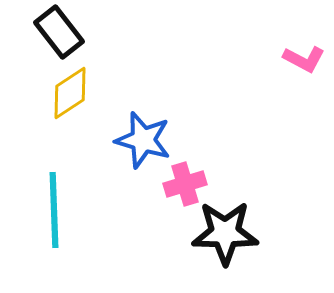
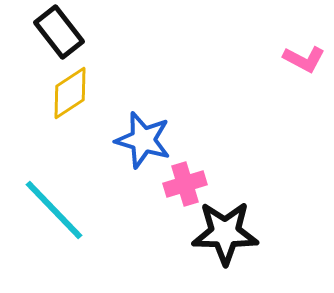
cyan line: rotated 42 degrees counterclockwise
